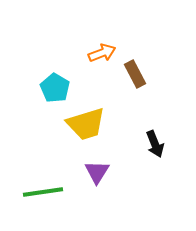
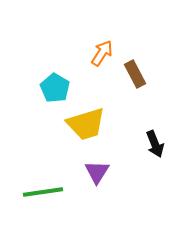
orange arrow: rotated 36 degrees counterclockwise
